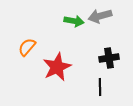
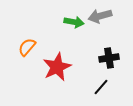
green arrow: moved 1 px down
black line: moved 1 px right; rotated 42 degrees clockwise
